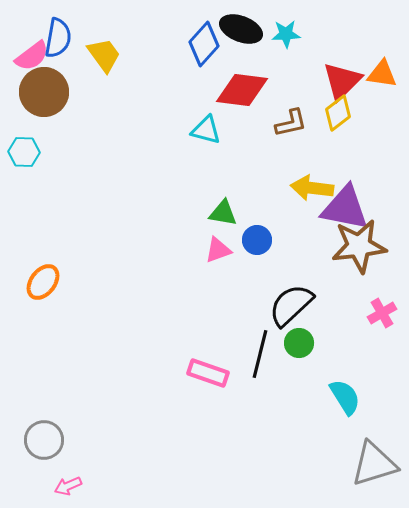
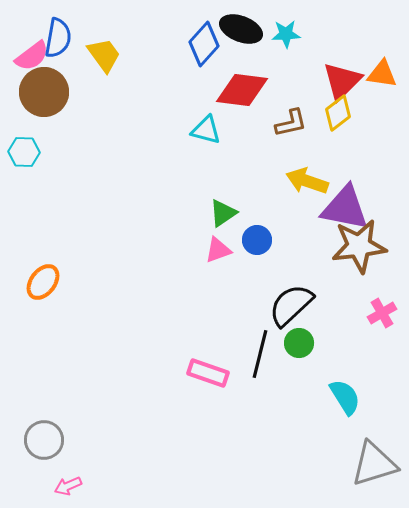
yellow arrow: moved 5 px left, 7 px up; rotated 12 degrees clockwise
green triangle: rotated 44 degrees counterclockwise
